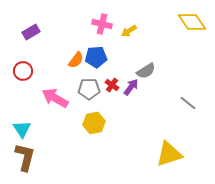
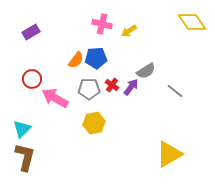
blue pentagon: moved 1 px down
red circle: moved 9 px right, 8 px down
gray line: moved 13 px left, 12 px up
cyan triangle: rotated 18 degrees clockwise
yellow triangle: rotated 12 degrees counterclockwise
